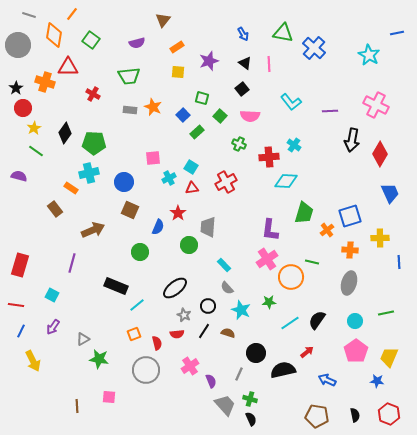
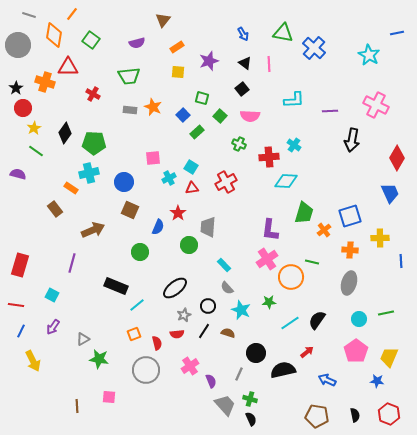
cyan L-shape at (291, 102): moved 3 px right, 2 px up; rotated 55 degrees counterclockwise
red diamond at (380, 154): moved 17 px right, 4 px down
purple semicircle at (19, 176): moved 1 px left, 2 px up
orange cross at (327, 230): moved 3 px left
blue line at (399, 262): moved 2 px right, 1 px up
gray star at (184, 315): rotated 24 degrees clockwise
cyan circle at (355, 321): moved 4 px right, 2 px up
